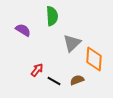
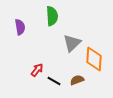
purple semicircle: moved 3 px left, 3 px up; rotated 49 degrees clockwise
